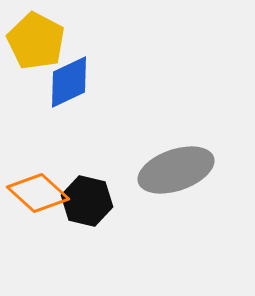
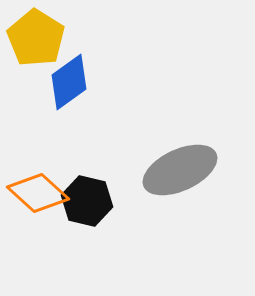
yellow pentagon: moved 3 px up; rotated 4 degrees clockwise
blue diamond: rotated 10 degrees counterclockwise
gray ellipse: moved 4 px right; rotated 6 degrees counterclockwise
